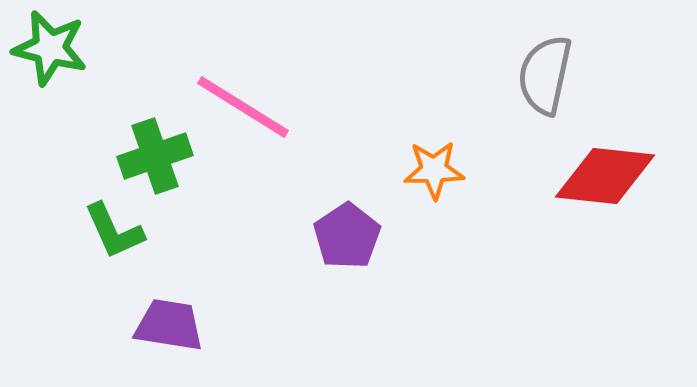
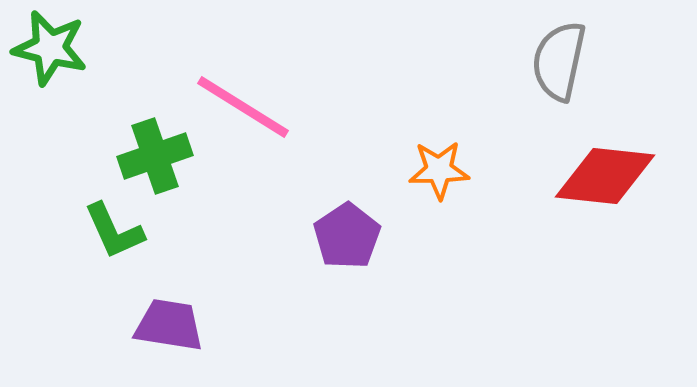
gray semicircle: moved 14 px right, 14 px up
orange star: moved 5 px right
